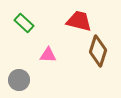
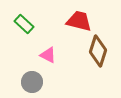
green rectangle: moved 1 px down
pink triangle: rotated 24 degrees clockwise
gray circle: moved 13 px right, 2 px down
